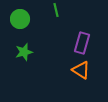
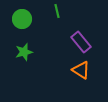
green line: moved 1 px right, 1 px down
green circle: moved 2 px right
purple rectangle: moved 1 px left, 1 px up; rotated 55 degrees counterclockwise
